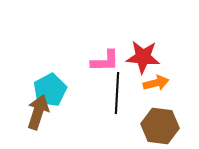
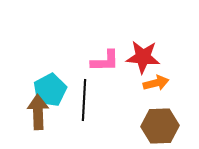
black line: moved 33 px left, 7 px down
brown arrow: rotated 20 degrees counterclockwise
brown hexagon: rotated 9 degrees counterclockwise
